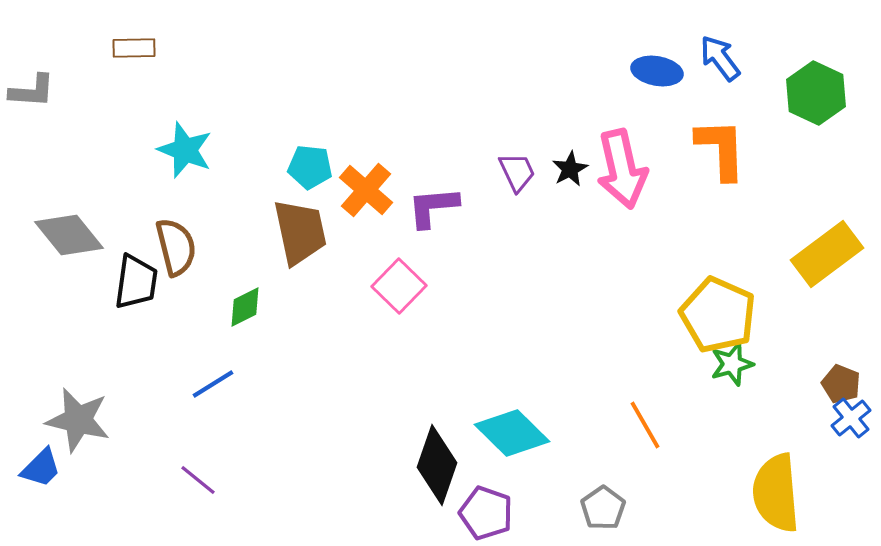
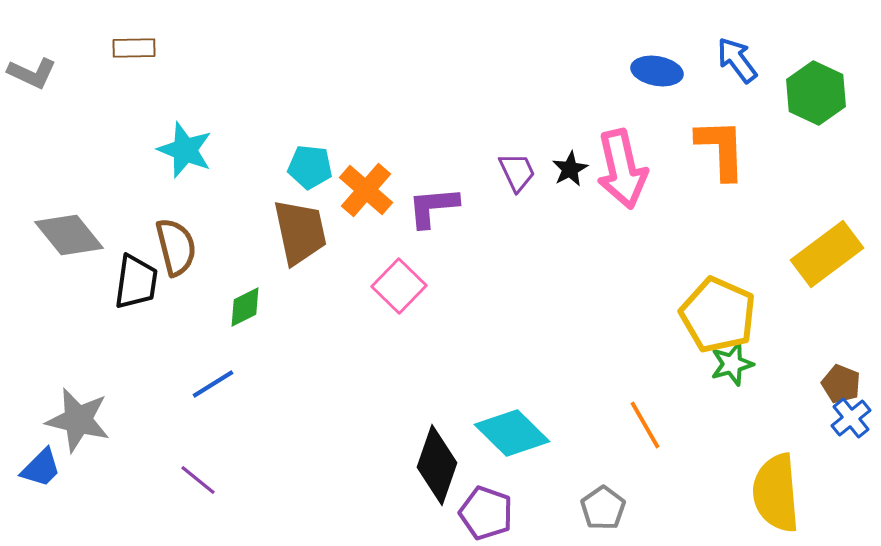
blue arrow: moved 17 px right, 2 px down
gray L-shape: moved 18 px up; rotated 21 degrees clockwise
